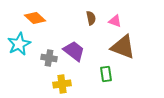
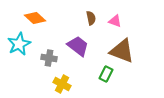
brown triangle: moved 1 px left, 4 px down
purple trapezoid: moved 4 px right, 5 px up
green rectangle: rotated 35 degrees clockwise
yellow cross: rotated 36 degrees clockwise
